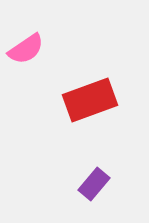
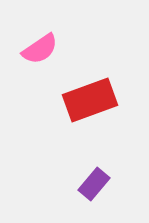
pink semicircle: moved 14 px right
